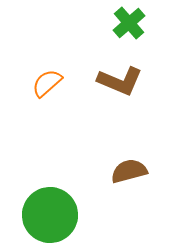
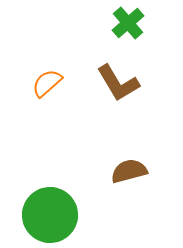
green cross: moved 1 px left
brown L-shape: moved 2 px left, 2 px down; rotated 36 degrees clockwise
